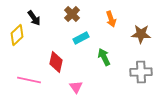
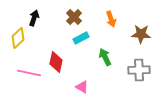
brown cross: moved 2 px right, 3 px down
black arrow: rotated 126 degrees counterclockwise
yellow diamond: moved 1 px right, 3 px down
green arrow: moved 1 px right
gray cross: moved 2 px left, 2 px up
pink line: moved 7 px up
pink triangle: moved 6 px right; rotated 24 degrees counterclockwise
